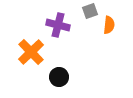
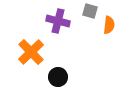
gray square: rotated 35 degrees clockwise
purple cross: moved 4 px up
black circle: moved 1 px left
